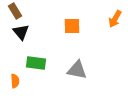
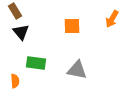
orange arrow: moved 3 px left
